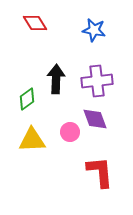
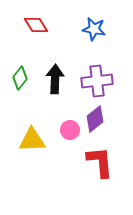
red diamond: moved 1 px right, 2 px down
blue star: moved 1 px up
black arrow: moved 1 px left
green diamond: moved 7 px left, 21 px up; rotated 15 degrees counterclockwise
purple diamond: rotated 72 degrees clockwise
pink circle: moved 2 px up
red L-shape: moved 10 px up
